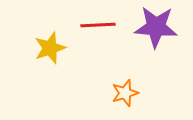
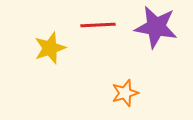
purple star: rotated 6 degrees clockwise
